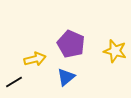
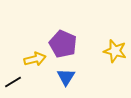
purple pentagon: moved 8 px left
blue triangle: rotated 18 degrees counterclockwise
black line: moved 1 px left
